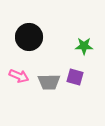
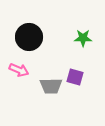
green star: moved 1 px left, 8 px up
pink arrow: moved 6 px up
gray trapezoid: moved 2 px right, 4 px down
